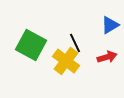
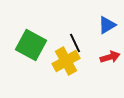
blue triangle: moved 3 px left
red arrow: moved 3 px right
yellow cross: rotated 24 degrees clockwise
